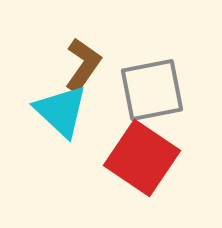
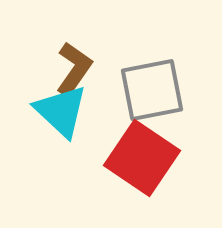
brown L-shape: moved 9 px left, 4 px down
